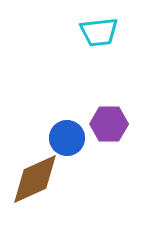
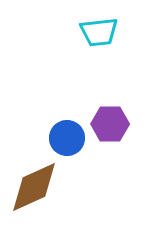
purple hexagon: moved 1 px right
brown diamond: moved 1 px left, 8 px down
